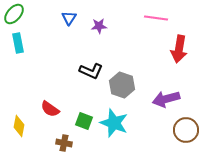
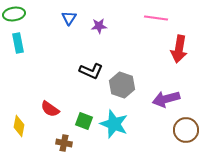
green ellipse: rotated 40 degrees clockwise
cyan star: moved 1 px down
